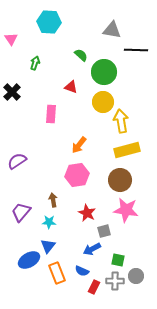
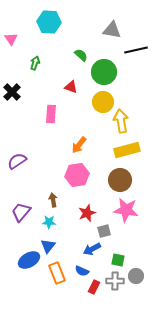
black line: rotated 15 degrees counterclockwise
red star: rotated 24 degrees clockwise
